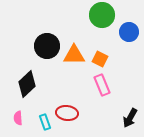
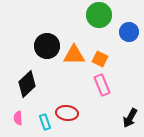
green circle: moved 3 px left
